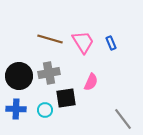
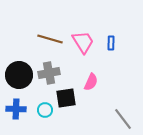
blue rectangle: rotated 24 degrees clockwise
black circle: moved 1 px up
